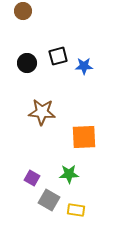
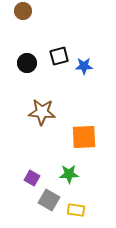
black square: moved 1 px right
